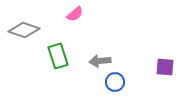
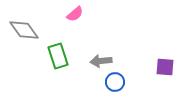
gray diamond: rotated 36 degrees clockwise
gray arrow: moved 1 px right
